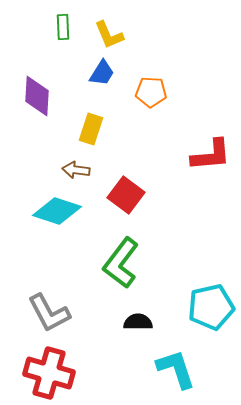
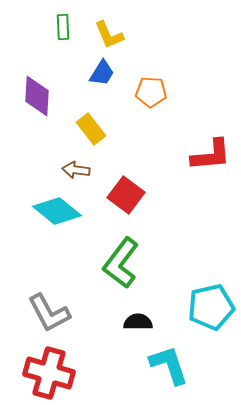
yellow rectangle: rotated 56 degrees counterclockwise
cyan diamond: rotated 21 degrees clockwise
cyan L-shape: moved 7 px left, 4 px up
